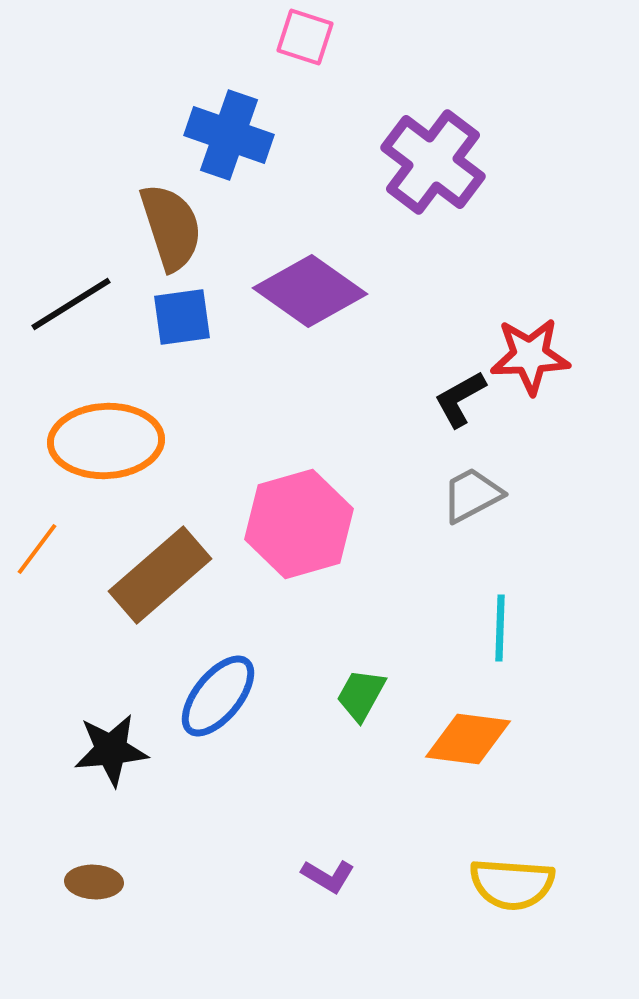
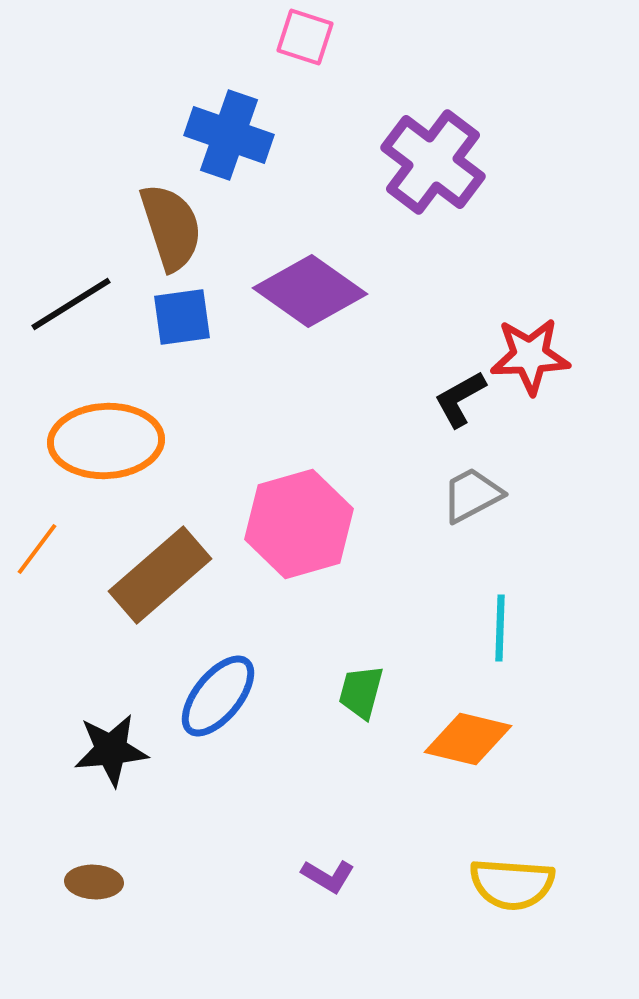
green trapezoid: moved 3 px up; rotated 14 degrees counterclockwise
orange diamond: rotated 6 degrees clockwise
